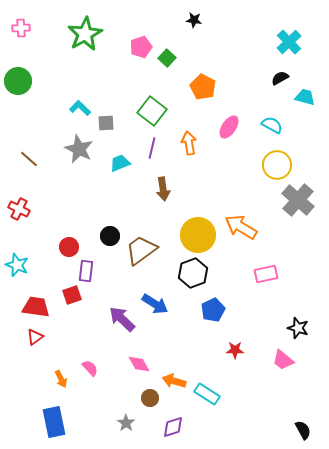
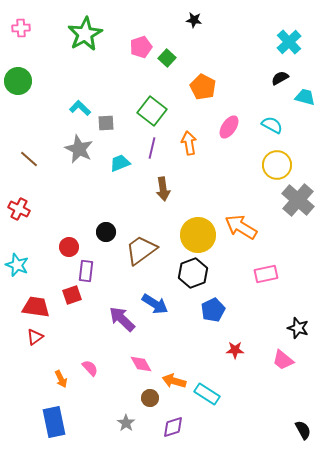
black circle at (110, 236): moved 4 px left, 4 px up
pink diamond at (139, 364): moved 2 px right
